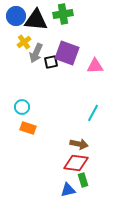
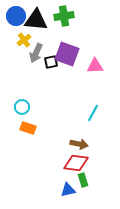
green cross: moved 1 px right, 2 px down
yellow cross: moved 2 px up
purple square: moved 1 px down
